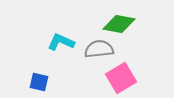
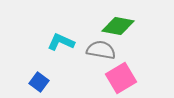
green diamond: moved 1 px left, 2 px down
gray semicircle: moved 2 px right, 1 px down; rotated 16 degrees clockwise
blue square: rotated 24 degrees clockwise
